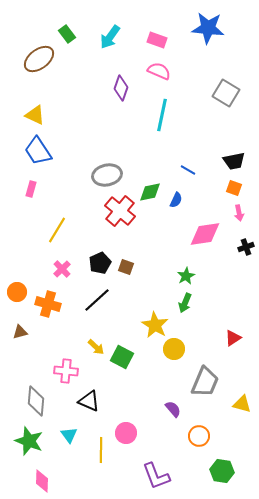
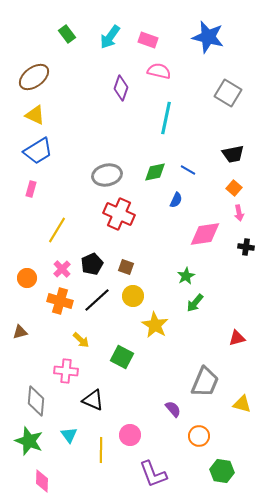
blue star at (208, 28): moved 9 px down; rotated 8 degrees clockwise
pink rectangle at (157, 40): moved 9 px left
brown ellipse at (39, 59): moved 5 px left, 18 px down
pink semicircle at (159, 71): rotated 10 degrees counterclockwise
gray square at (226, 93): moved 2 px right
cyan line at (162, 115): moved 4 px right, 3 px down
blue trapezoid at (38, 151): rotated 88 degrees counterclockwise
black trapezoid at (234, 161): moved 1 px left, 7 px up
orange square at (234, 188): rotated 21 degrees clockwise
green diamond at (150, 192): moved 5 px right, 20 px up
red cross at (120, 211): moved 1 px left, 3 px down; rotated 16 degrees counterclockwise
black cross at (246, 247): rotated 28 degrees clockwise
black pentagon at (100, 263): moved 8 px left, 1 px down
orange circle at (17, 292): moved 10 px right, 14 px up
green arrow at (185, 303): moved 10 px right; rotated 18 degrees clockwise
orange cross at (48, 304): moved 12 px right, 3 px up
red triangle at (233, 338): moved 4 px right; rotated 18 degrees clockwise
yellow arrow at (96, 347): moved 15 px left, 7 px up
yellow circle at (174, 349): moved 41 px left, 53 px up
black triangle at (89, 401): moved 4 px right, 1 px up
pink circle at (126, 433): moved 4 px right, 2 px down
purple L-shape at (156, 476): moved 3 px left, 2 px up
